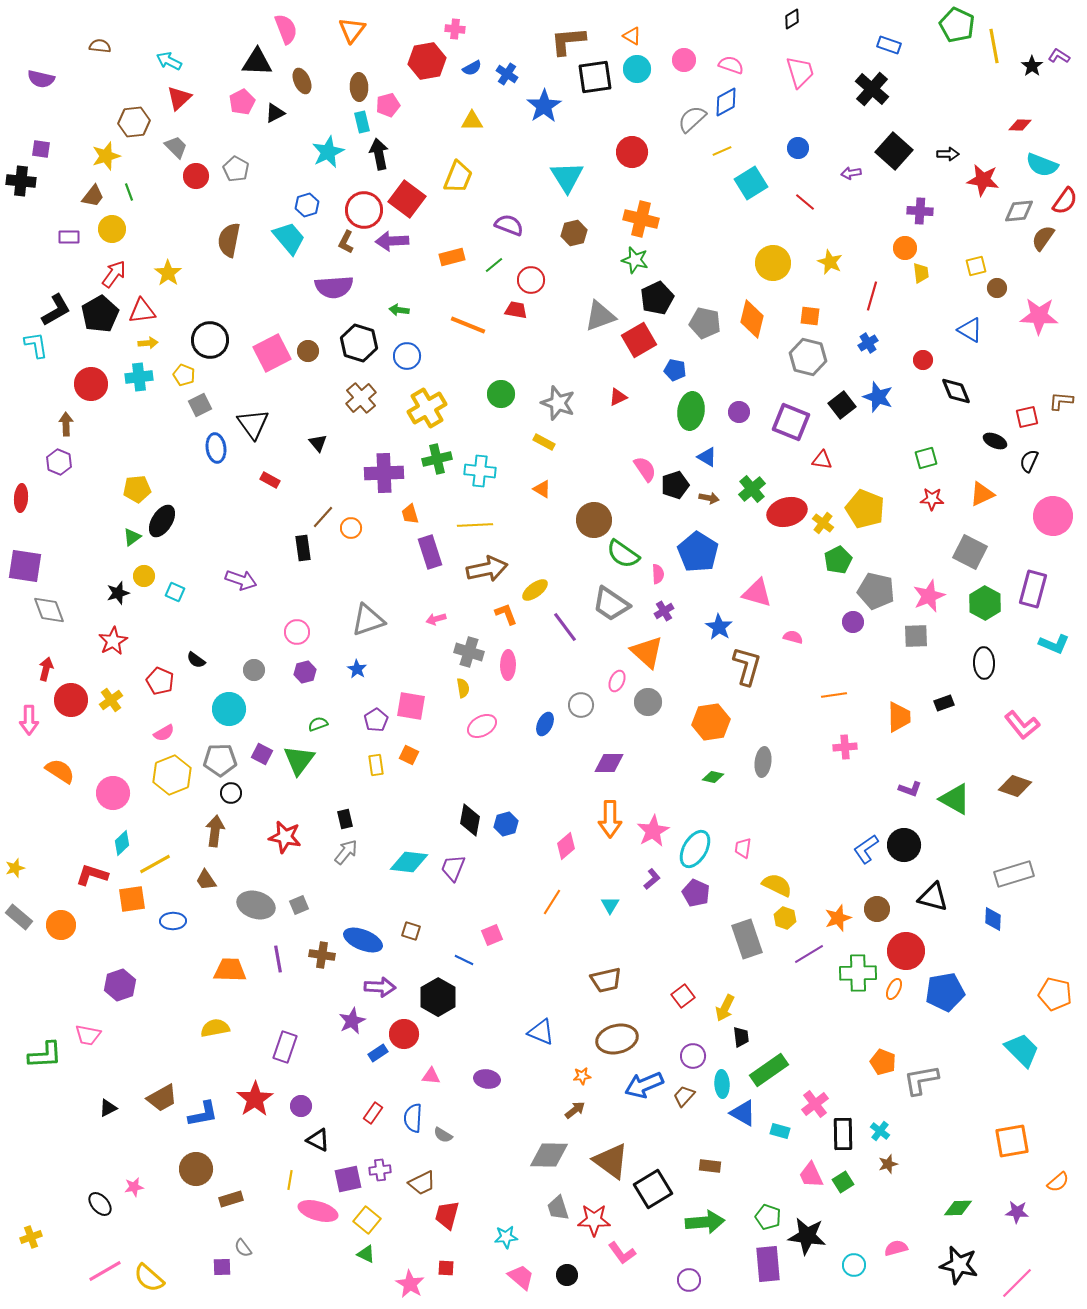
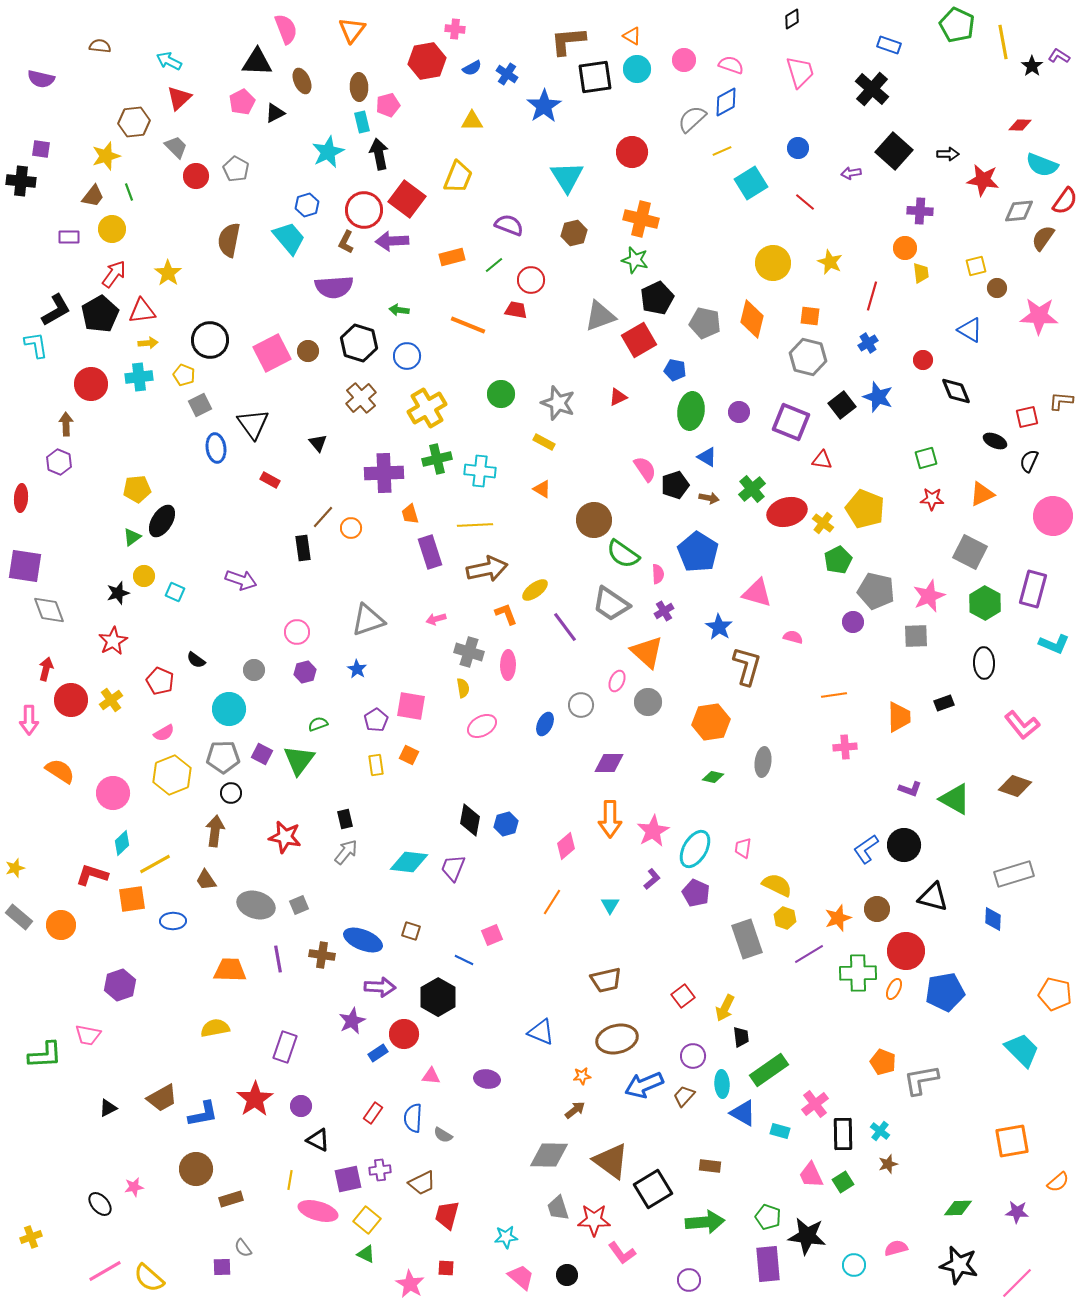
yellow line at (994, 46): moved 9 px right, 4 px up
gray pentagon at (220, 760): moved 3 px right, 3 px up
